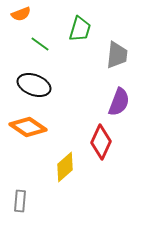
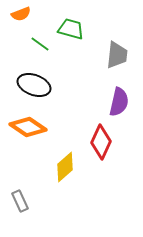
green trapezoid: moved 9 px left; rotated 92 degrees counterclockwise
purple semicircle: rotated 8 degrees counterclockwise
gray rectangle: rotated 30 degrees counterclockwise
